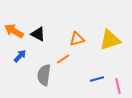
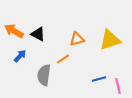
blue line: moved 2 px right
